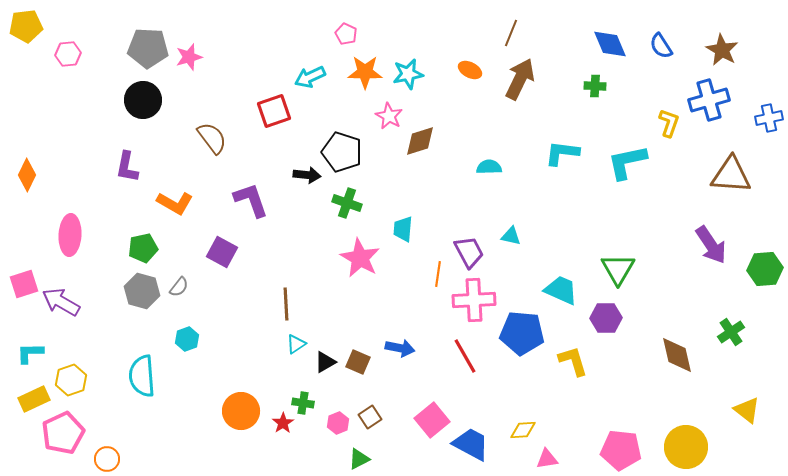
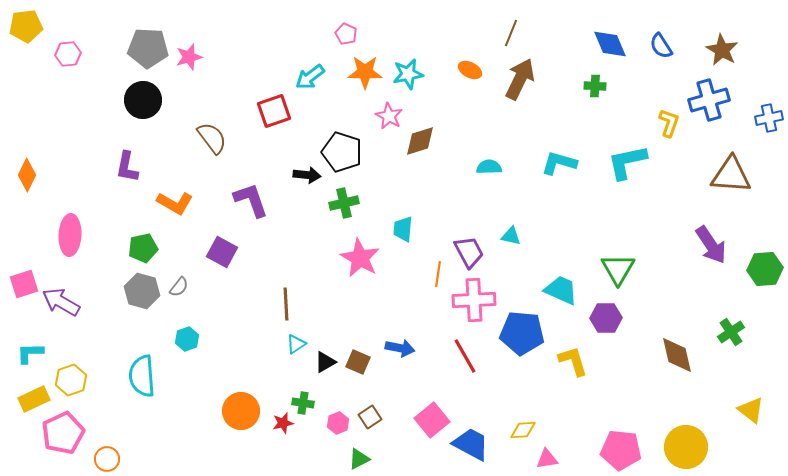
cyan arrow at (310, 77): rotated 12 degrees counterclockwise
cyan L-shape at (562, 153): moved 3 px left, 10 px down; rotated 9 degrees clockwise
green cross at (347, 203): moved 3 px left; rotated 32 degrees counterclockwise
yellow triangle at (747, 410): moved 4 px right
red star at (283, 423): rotated 20 degrees clockwise
